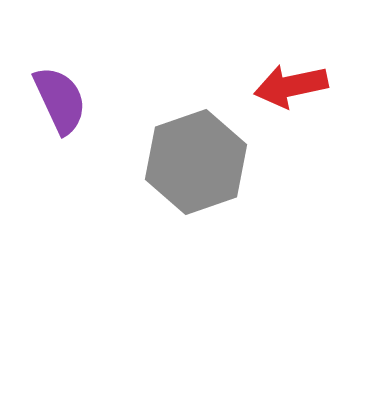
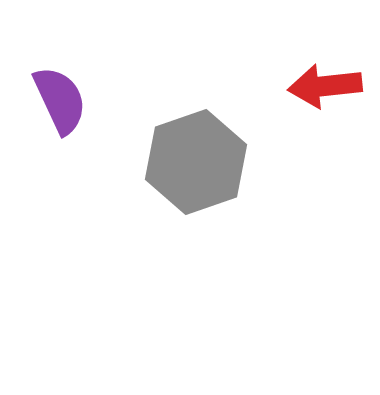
red arrow: moved 34 px right; rotated 6 degrees clockwise
